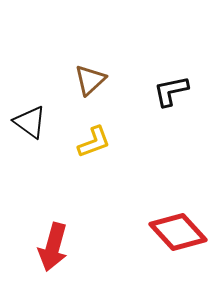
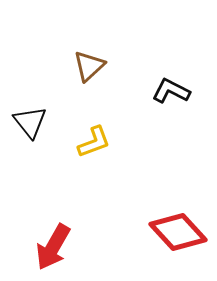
brown triangle: moved 1 px left, 14 px up
black L-shape: rotated 39 degrees clockwise
black triangle: rotated 15 degrees clockwise
red arrow: rotated 15 degrees clockwise
